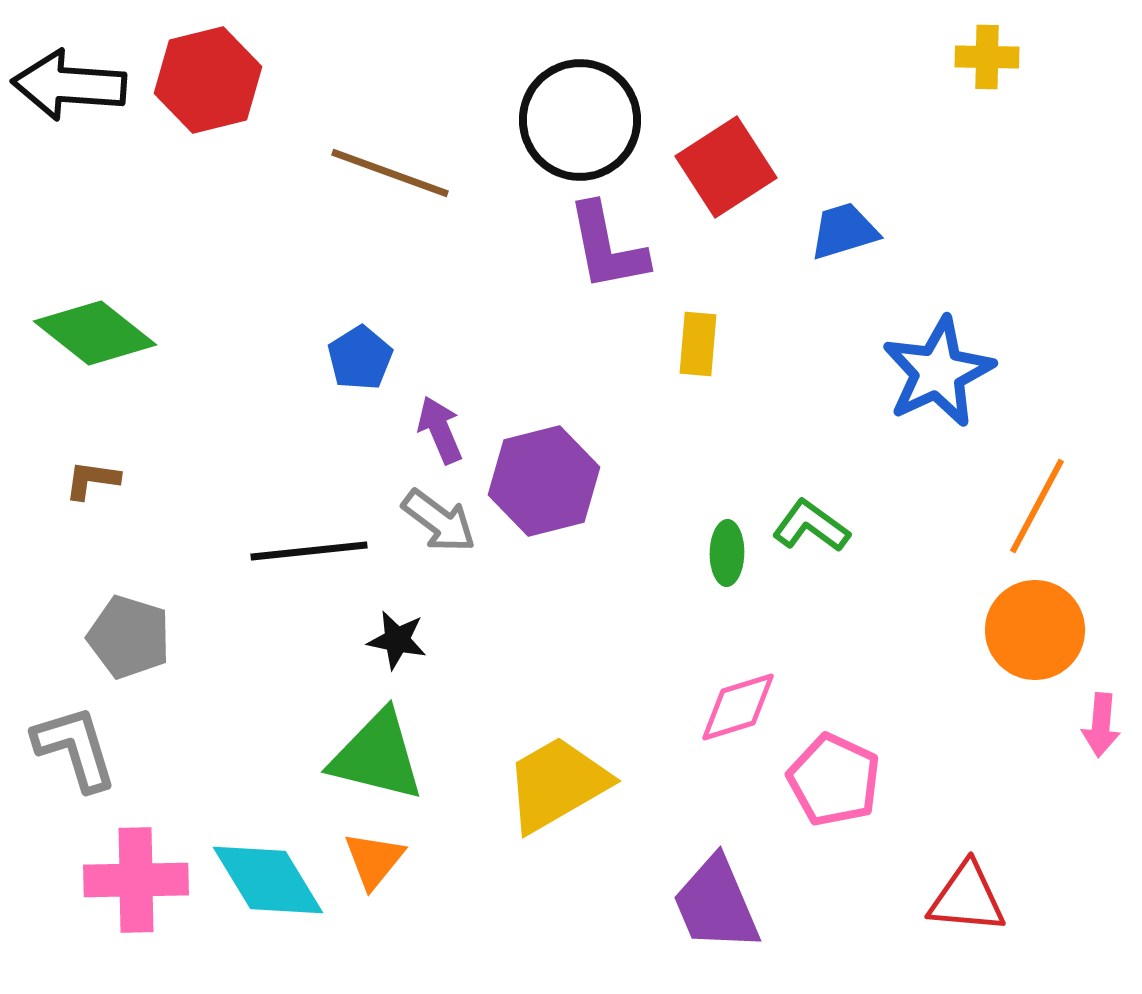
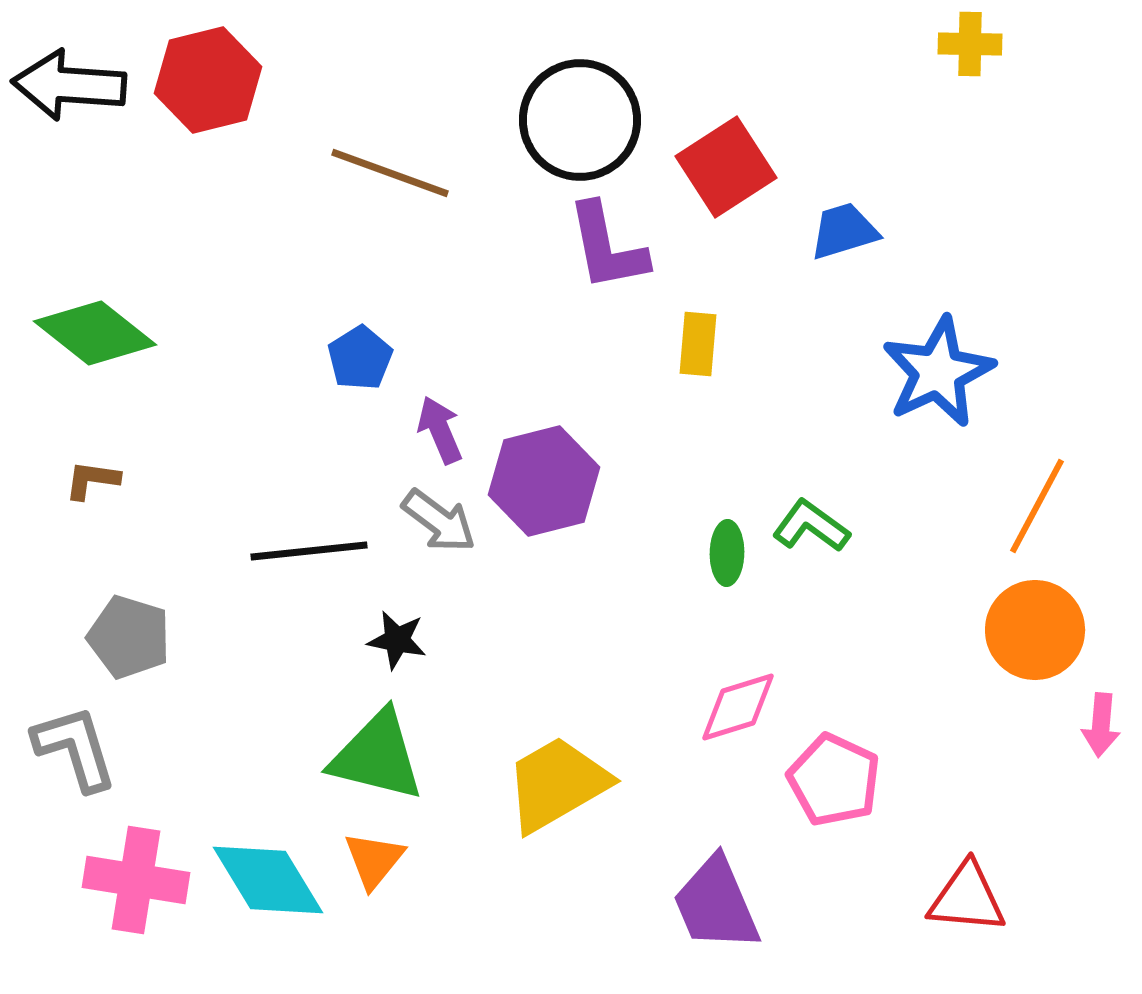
yellow cross: moved 17 px left, 13 px up
pink cross: rotated 10 degrees clockwise
